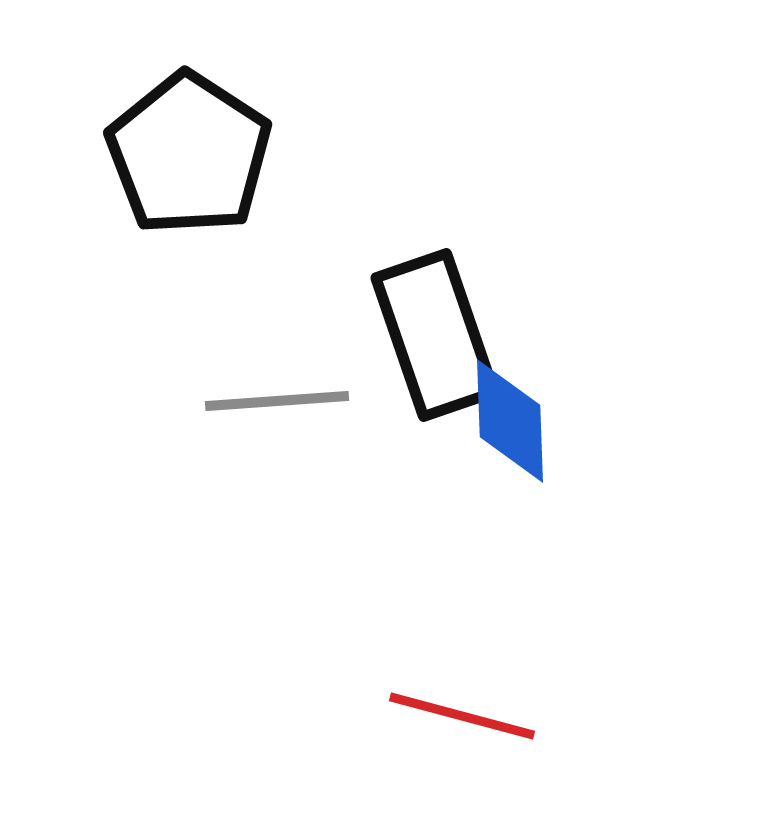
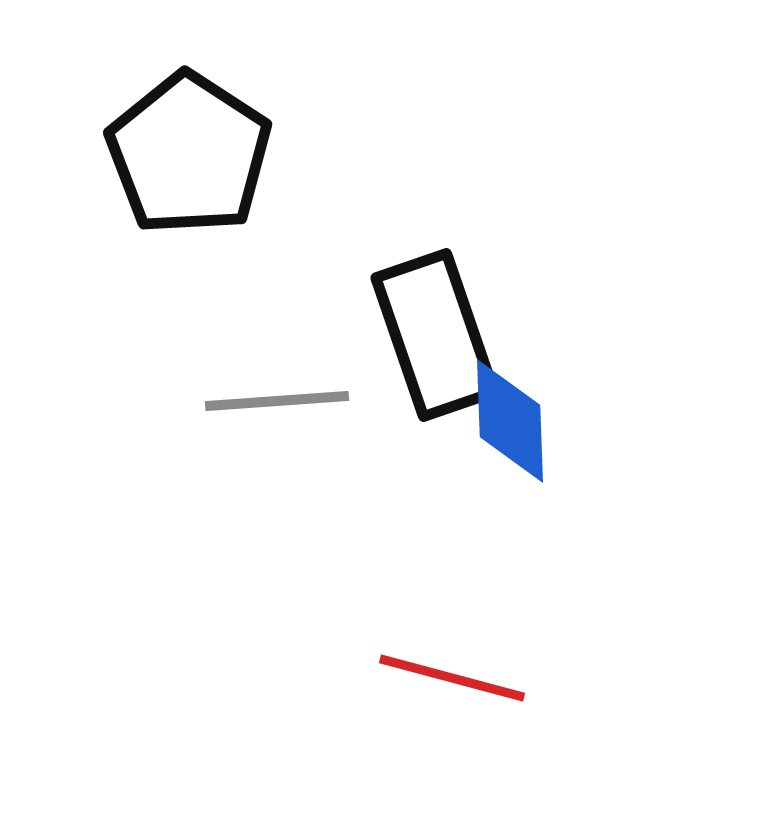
red line: moved 10 px left, 38 px up
